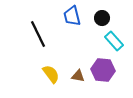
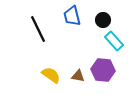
black circle: moved 1 px right, 2 px down
black line: moved 5 px up
yellow semicircle: moved 1 px down; rotated 18 degrees counterclockwise
